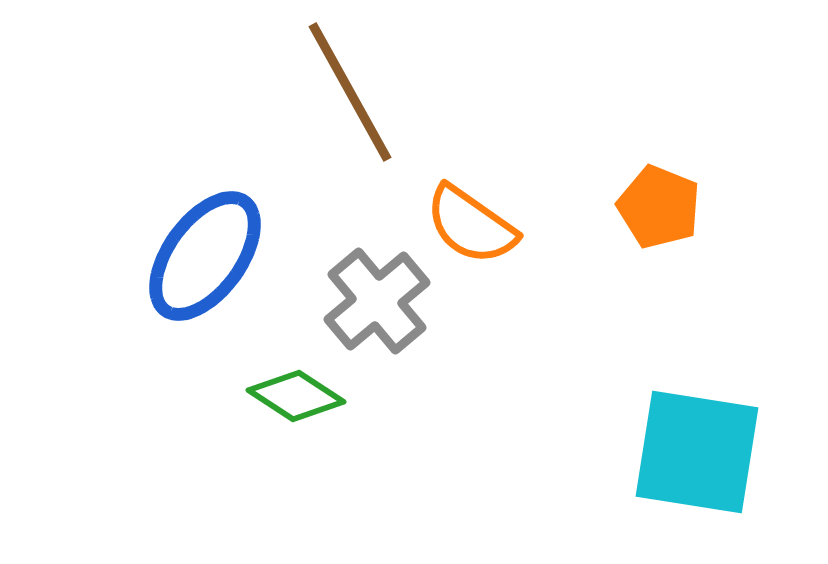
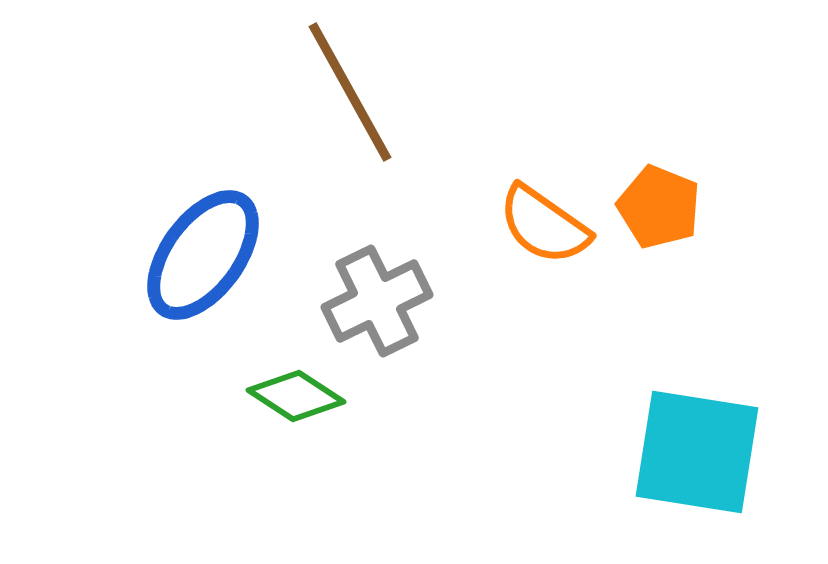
orange semicircle: moved 73 px right
blue ellipse: moved 2 px left, 1 px up
gray cross: rotated 14 degrees clockwise
